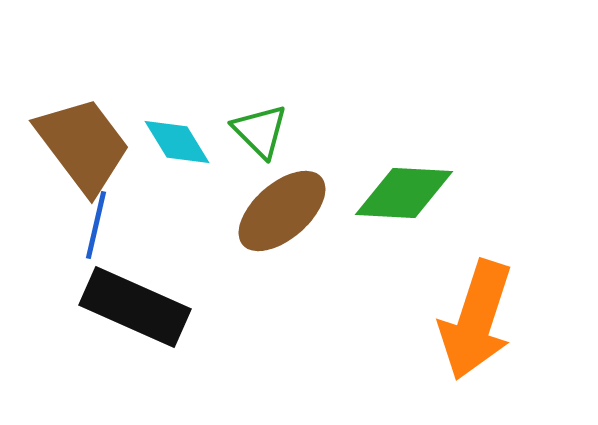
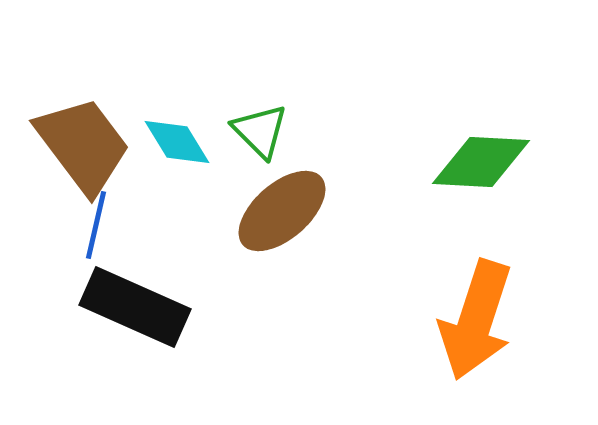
green diamond: moved 77 px right, 31 px up
